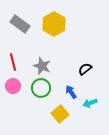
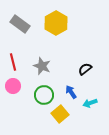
yellow hexagon: moved 2 px right, 1 px up
green circle: moved 3 px right, 7 px down
